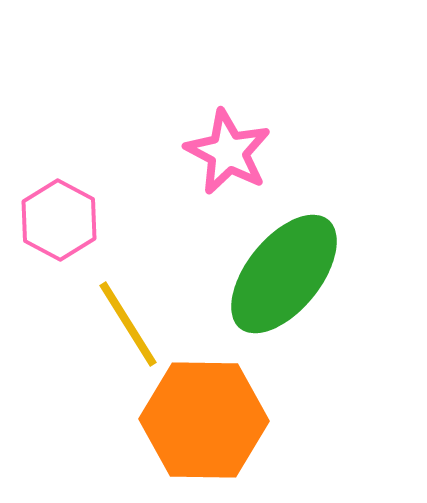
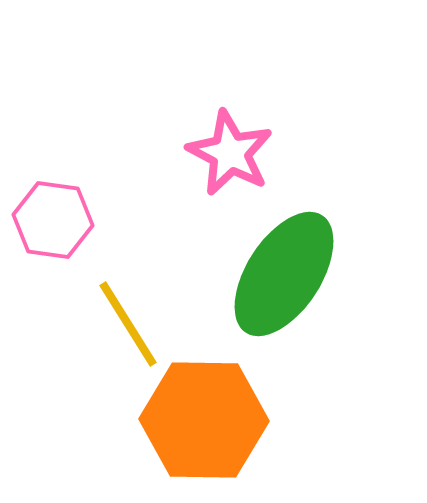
pink star: moved 2 px right, 1 px down
pink hexagon: moved 6 px left; rotated 20 degrees counterclockwise
green ellipse: rotated 6 degrees counterclockwise
